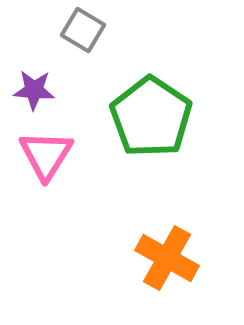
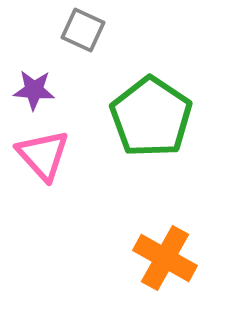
gray square: rotated 6 degrees counterclockwise
pink triangle: moved 3 px left; rotated 14 degrees counterclockwise
orange cross: moved 2 px left
